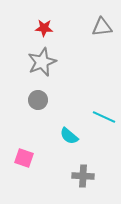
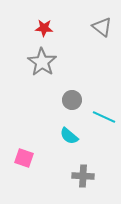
gray triangle: rotated 45 degrees clockwise
gray star: rotated 16 degrees counterclockwise
gray circle: moved 34 px right
